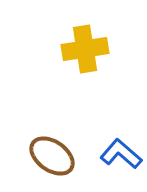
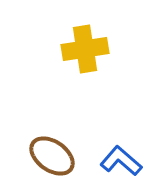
blue L-shape: moved 7 px down
